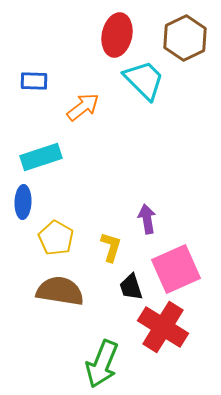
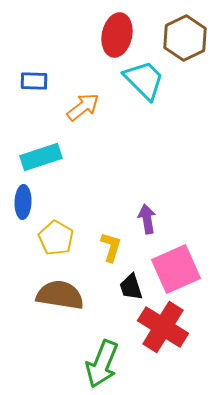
brown semicircle: moved 4 px down
